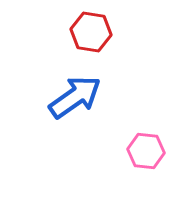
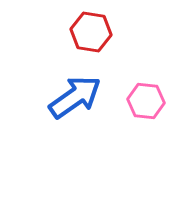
pink hexagon: moved 50 px up
